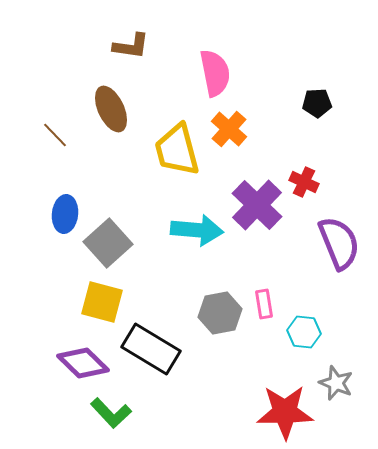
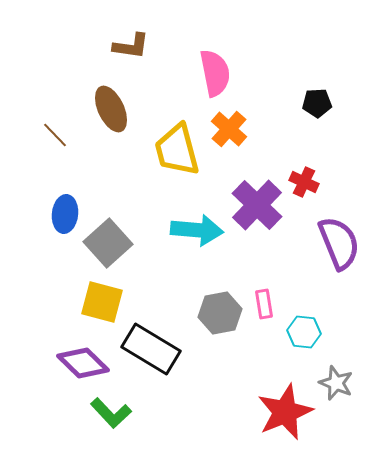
red star: rotated 22 degrees counterclockwise
